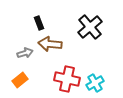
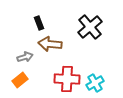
gray arrow: moved 4 px down
red cross: rotated 10 degrees counterclockwise
